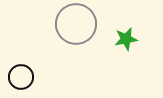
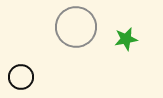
gray circle: moved 3 px down
